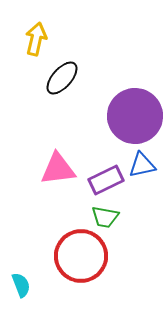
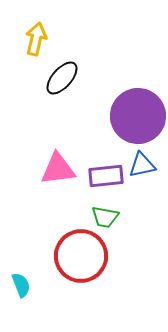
purple circle: moved 3 px right
purple rectangle: moved 4 px up; rotated 20 degrees clockwise
